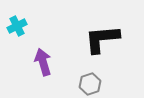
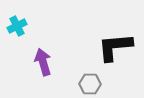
black L-shape: moved 13 px right, 8 px down
gray hexagon: rotated 20 degrees clockwise
